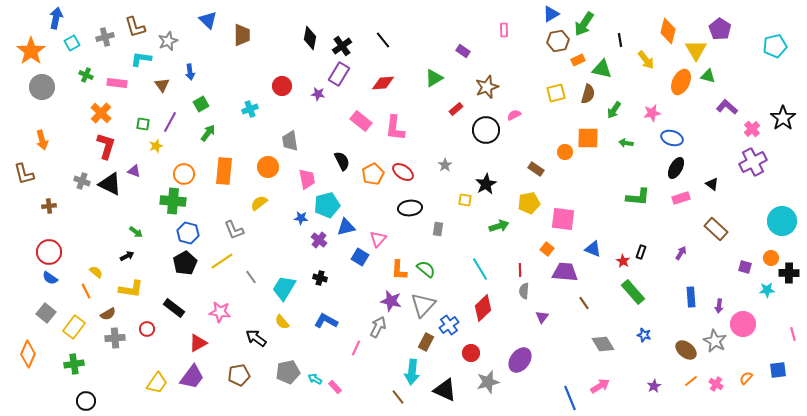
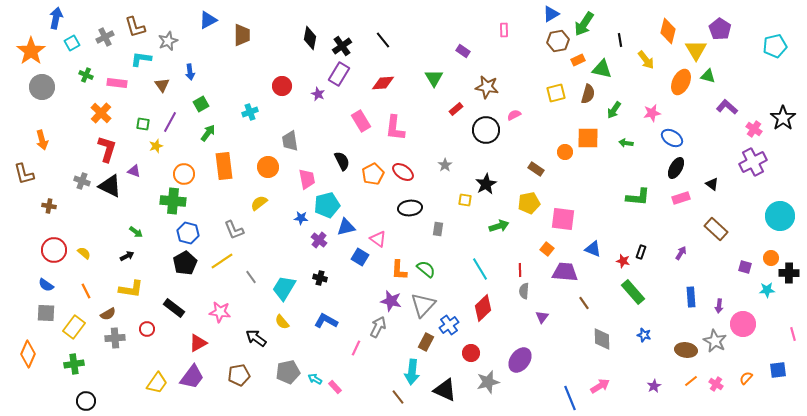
blue triangle at (208, 20): rotated 48 degrees clockwise
gray cross at (105, 37): rotated 12 degrees counterclockwise
green triangle at (434, 78): rotated 30 degrees counterclockwise
brown star at (487, 87): rotated 30 degrees clockwise
purple star at (318, 94): rotated 16 degrees clockwise
cyan cross at (250, 109): moved 3 px down
pink rectangle at (361, 121): rotated 20 degrees clockwise
pink cross at (752, 129): moved 2 px right; rotated 14 degrees counterclockwise
blue ellipse at (672, 138): rotated 15 degrees clockwise
red L-shape at (106, 146): moved 1 px right, 3 px down
orange rectangle at (224, 171): moved 5 px up; rotated 12 degrees counterclockwise
black triangle at (110, 184): moved 2 px down
brown cross at (49, 206): rotated 16 degrees clockwise
cyan circle at (782, 221): moved 2 px left, 5 px up
pink triangle at (378, 239): rotated 36 degrees counterclockwise
red circle at (49, 252): moved 5 px right, 2 px up
red star at (623, 261): rotated 16 degrees counterclockwise
yellow semicircle at (96, 272): moved 12 px left, 19 px up
blue semicircle at (50, 278): moved 4 px left, 7 px down
gray square at (46, 313): rotated 36 degrees counterclockwise
gray diamond at (603, 344): moved 1 px left, 5 px up; rotated 30 degrees clockwise
brown ellipse at (686, 350): rotated 30 degrees counterclockwise
